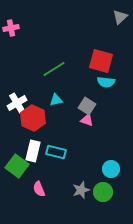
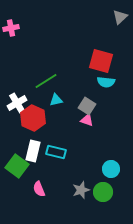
green line: moved 8 px left, 12 px down
